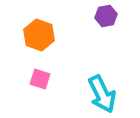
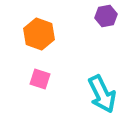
orange hexagon: moved 1 px up
